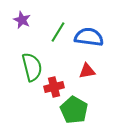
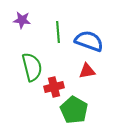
purple star: rotated 18 degrees counterclockwise
green line: rotated 35 degrees counterclockwise
blue semicircle: moved 4 px down; rotated 12 degrees clockwise
